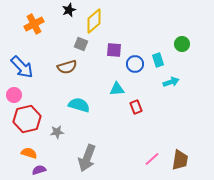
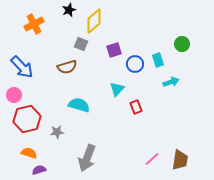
purple square: rotated 21 degrees counterclockwise
cyan triangle: rotated 42 degrees counterclockwise
